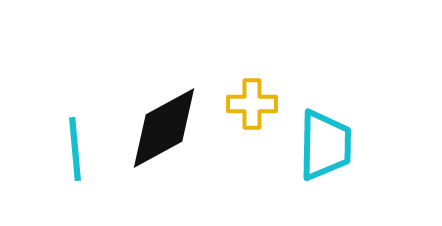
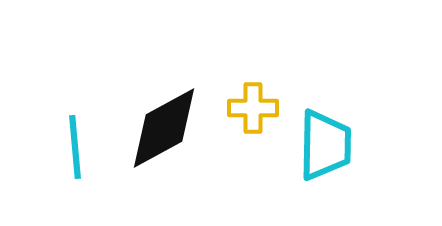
yellow cross: moved 1 px right, 4 px down
cyan line: moved 2 px up
